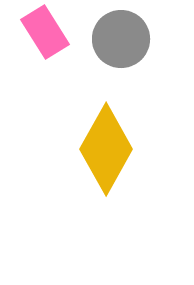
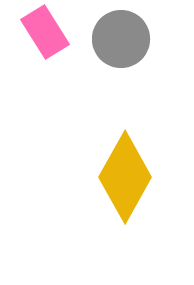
yellow diamond: moved 19 px right, 28 px down
